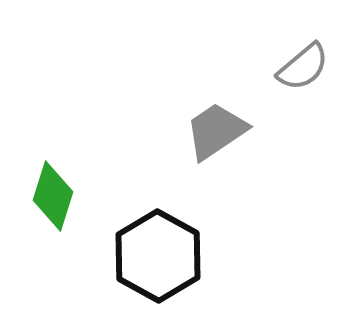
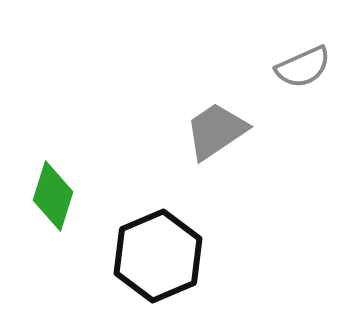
gray semicircle: rotated 16 degrees clockwise
black hexagon: rotated 8 degrees clockwise
